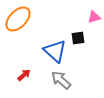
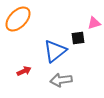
pink triangle: moved 6 px down
blue triangle: rotated 40 degrees clockwise
red arrow: moved 4 px up; rotated 16 degrees clockwise
gray arrow: rotated 50 degrees counterclockwise
